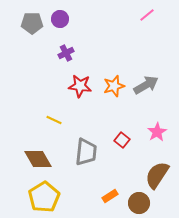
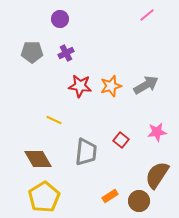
gray pentagon: moved 29 px down
orange star: moved 3 px left
pink star: rotated 24 degrees clockwise
red square: moved 1 px left
brown circle: moved 2 px up
